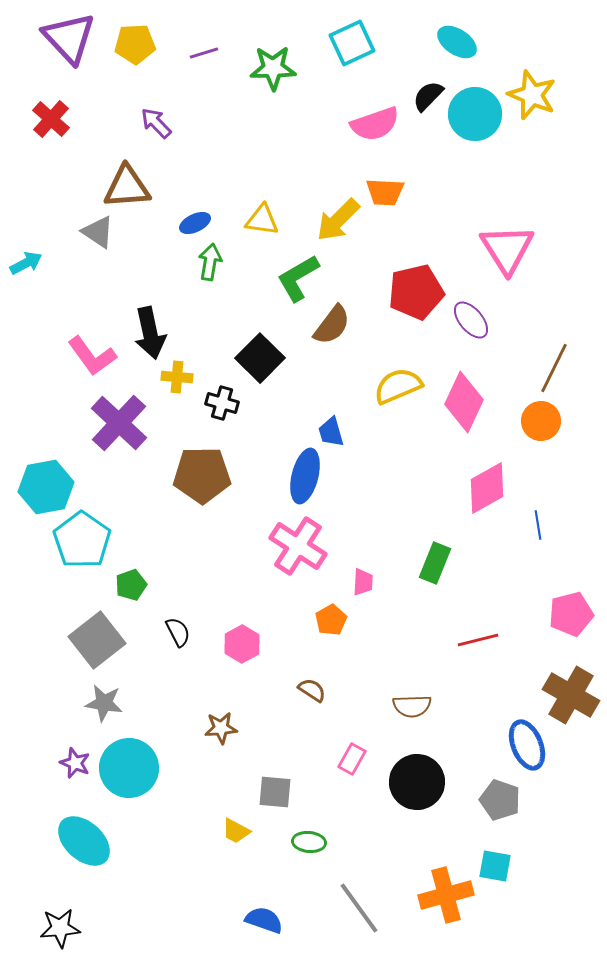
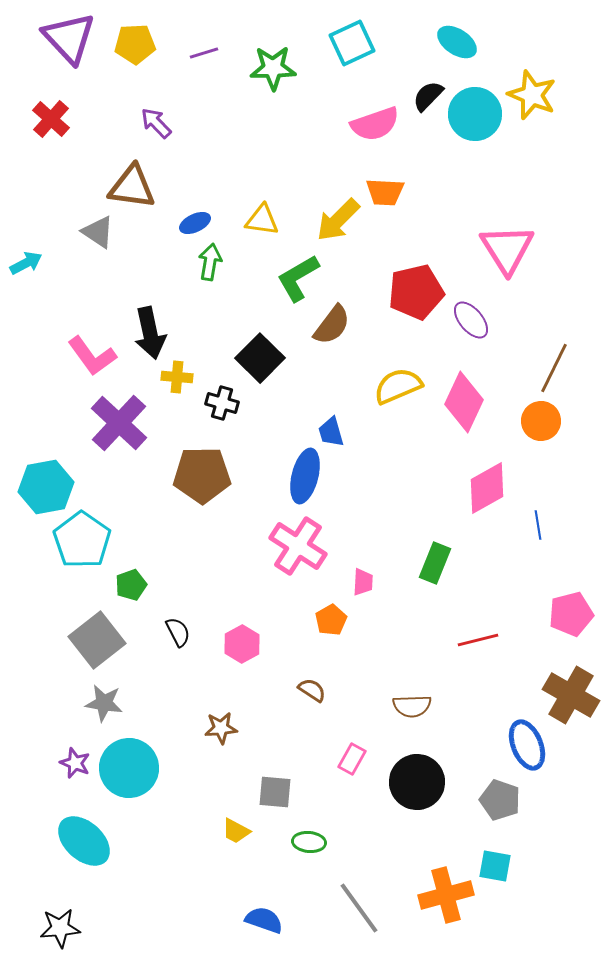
brown triangle at (127, 187): moved 5 px right; rotated 12 degrees clockwise
